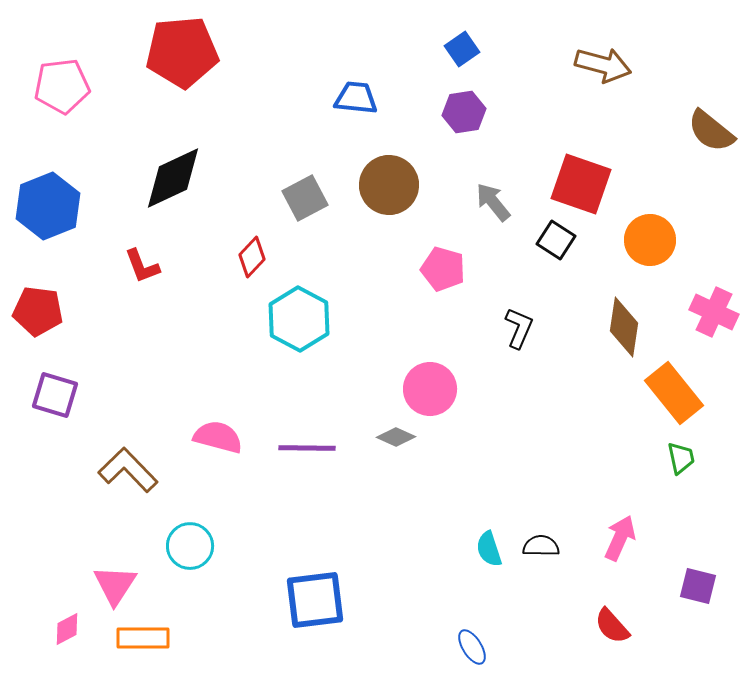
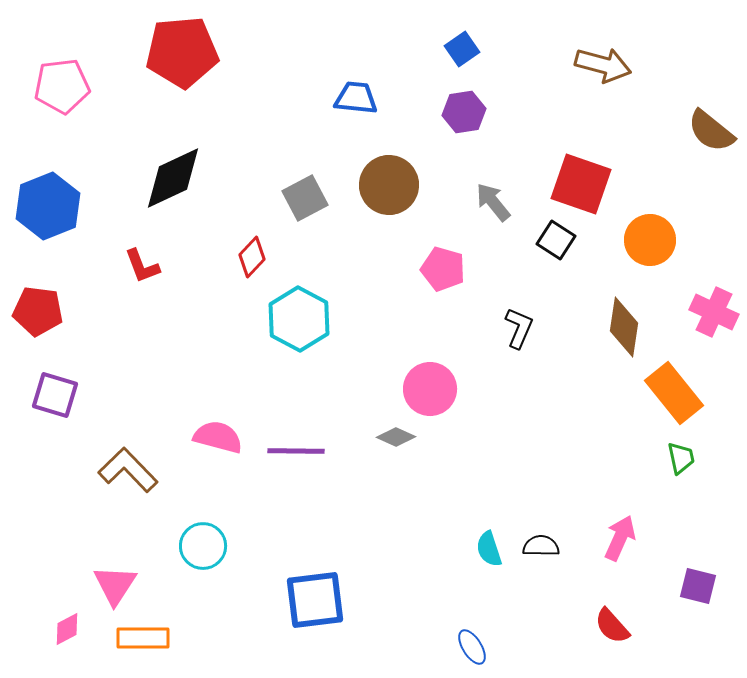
purple line at (307, 448): moved 11 px left, 3 px down
cyan circle at (190, 546): moved 13 px right
